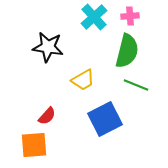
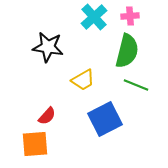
orange square: moved 1 px right, 1 px up
